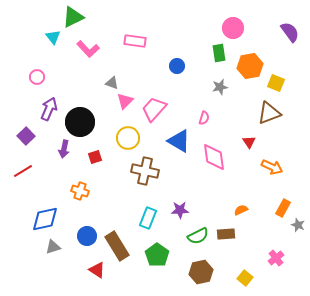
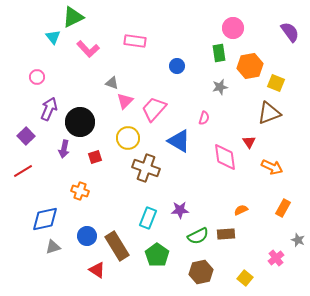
pink diamond at (214, 157): moved 11 px right
brown cross at (145, 171): moved 1 px right, 3 px up; rotated 8 degrees clockwise
gray star at (298, 225): moved 15 px down
